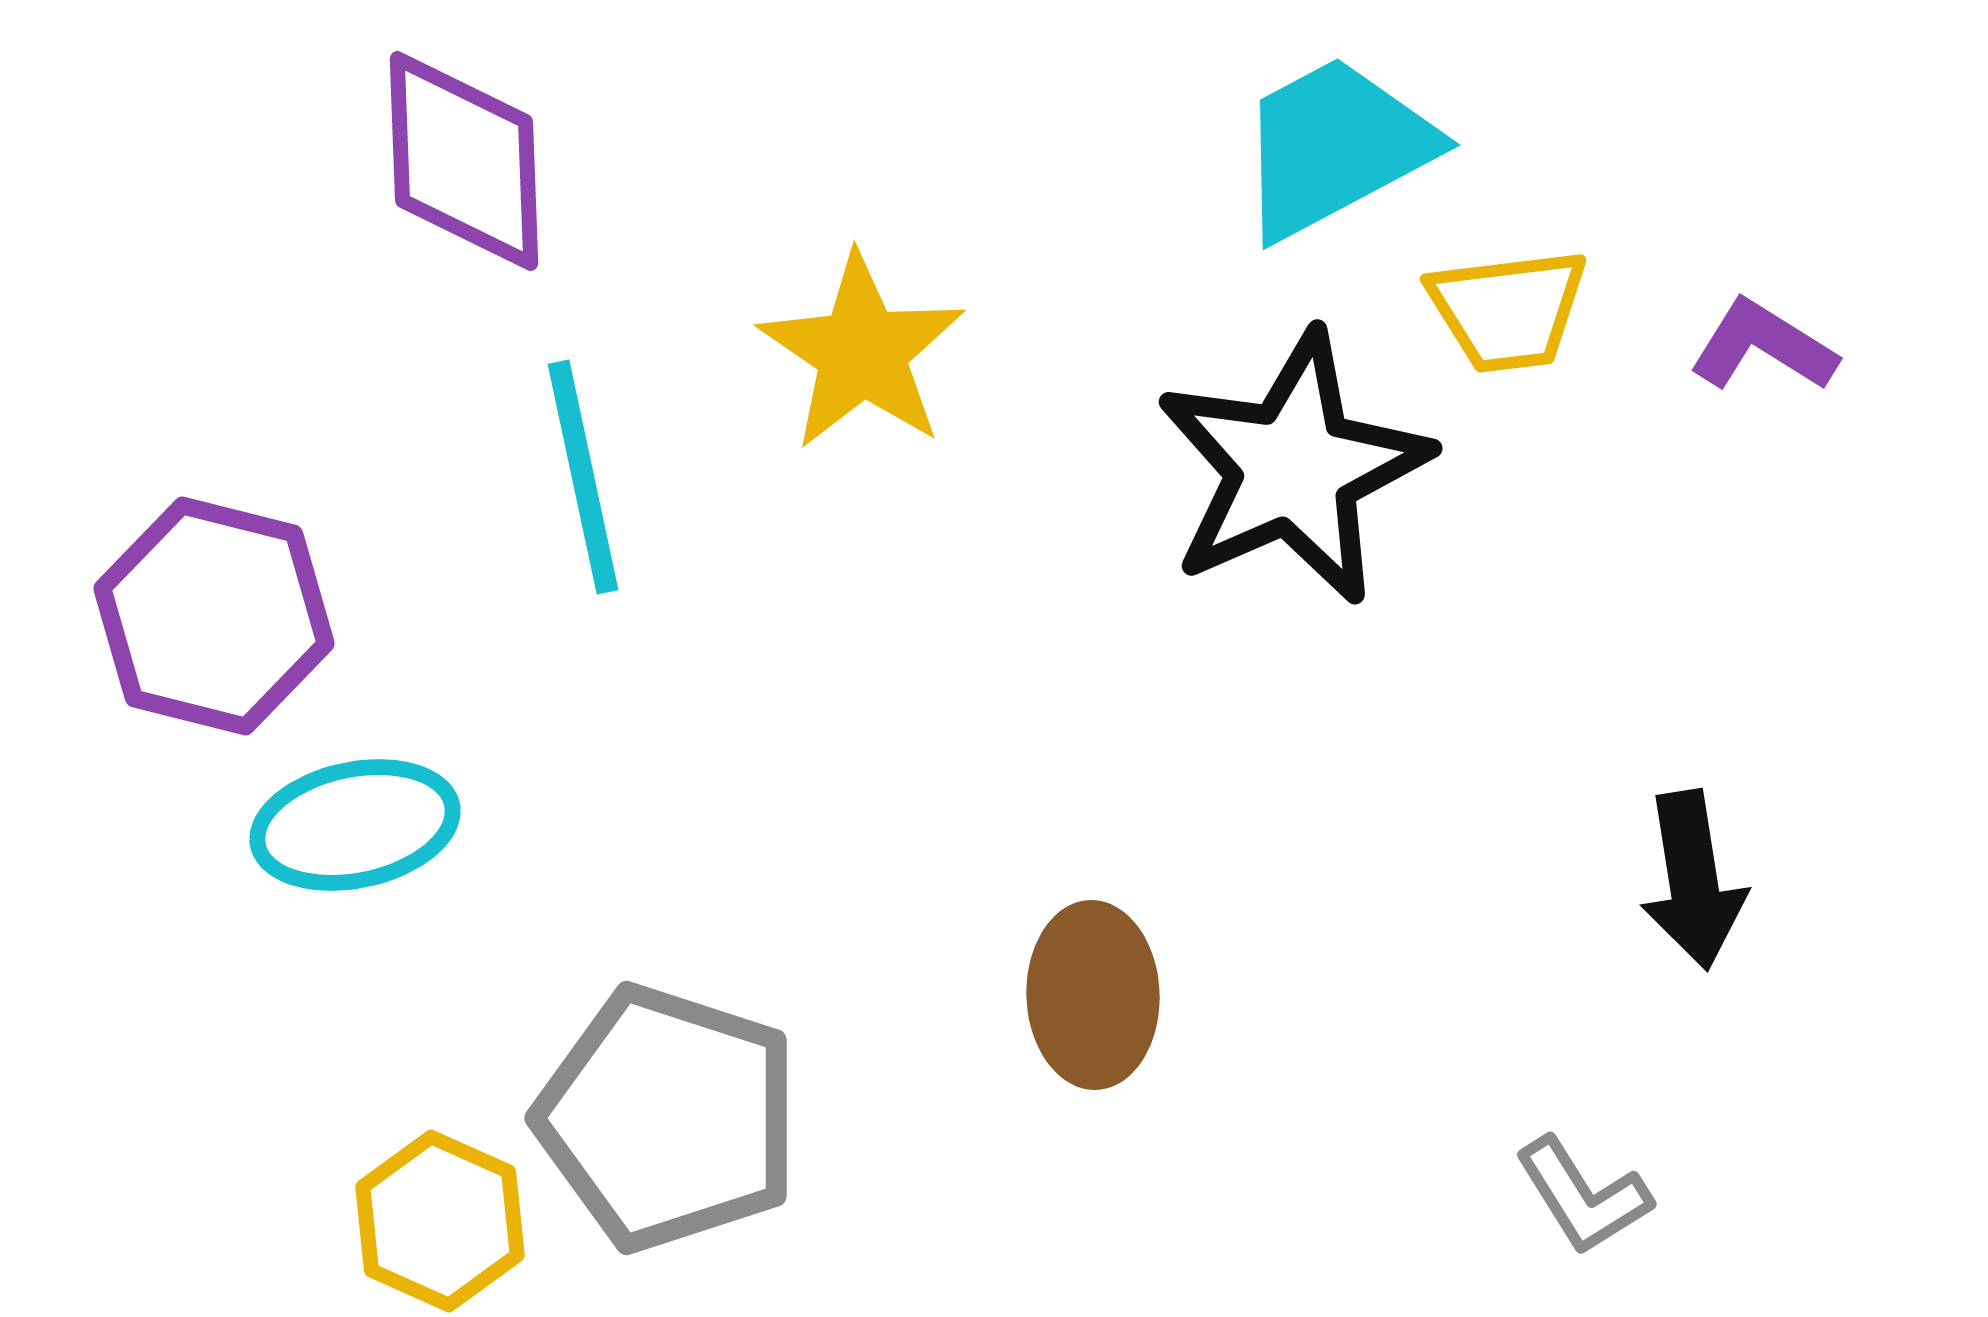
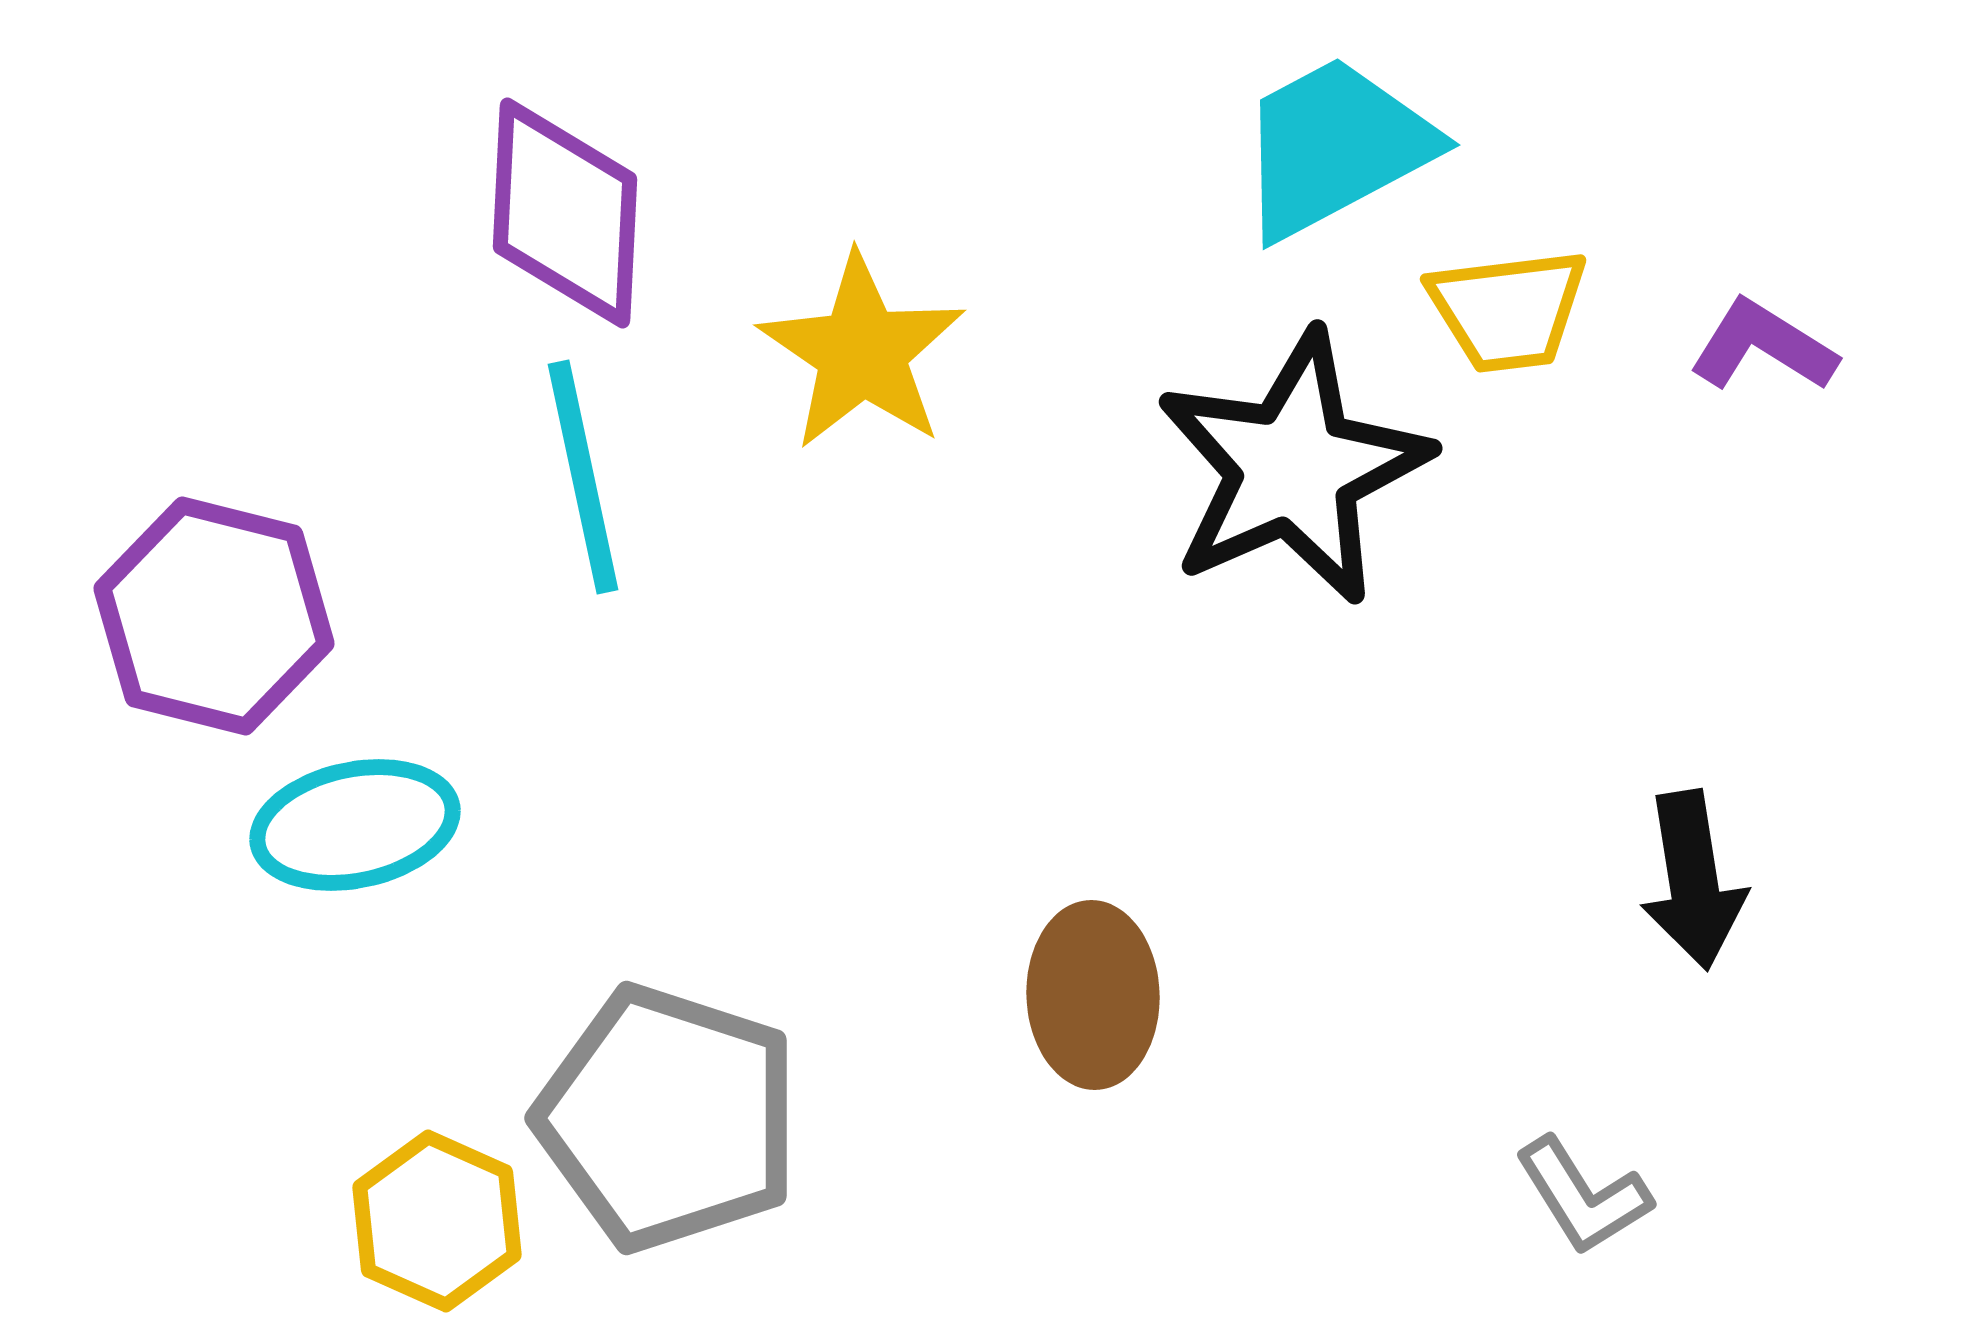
purple diamond: moved 101 px right, 52 px down; rotated 5 degrees clockwise
yellow hexagon: moved 3 px left
